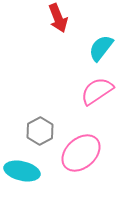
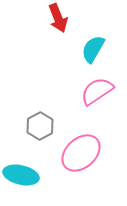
cyan semicircle: moved 8 px left, 1 px down; rotated 8 degrees counterclockwise
gray hexagon: moved 5 px up
cyan ellipse: moved 1 px left, 4 px down
